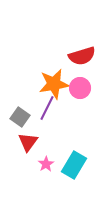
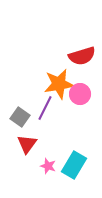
orange star: moved 5 px right
pink circle: moved 6 px down
purple line: moved 2 px left
red triangle: moved 1 px left, 2 px down
pink star: moved 2 px right, 2 px down; rotated 21 degrees counterclockwise
